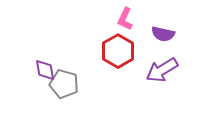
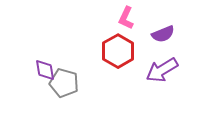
pink L-shape: moved 1 px right, 1 px up
purple semicircle: rotated 35 degrees counterclockwise
gray pentagon: moved 1 px up
